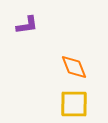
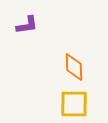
orange diamond: rotated 20 degrees clockwise
